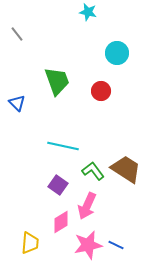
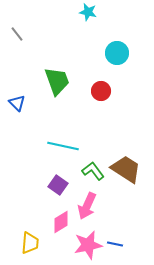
blue line: moved 1 px left, 1 px up; rotated 14 degrees counterclockwise
